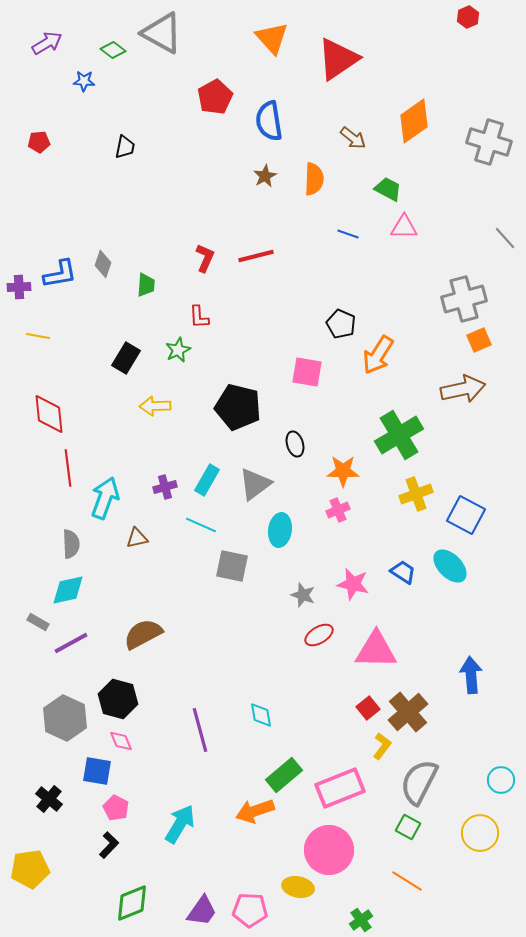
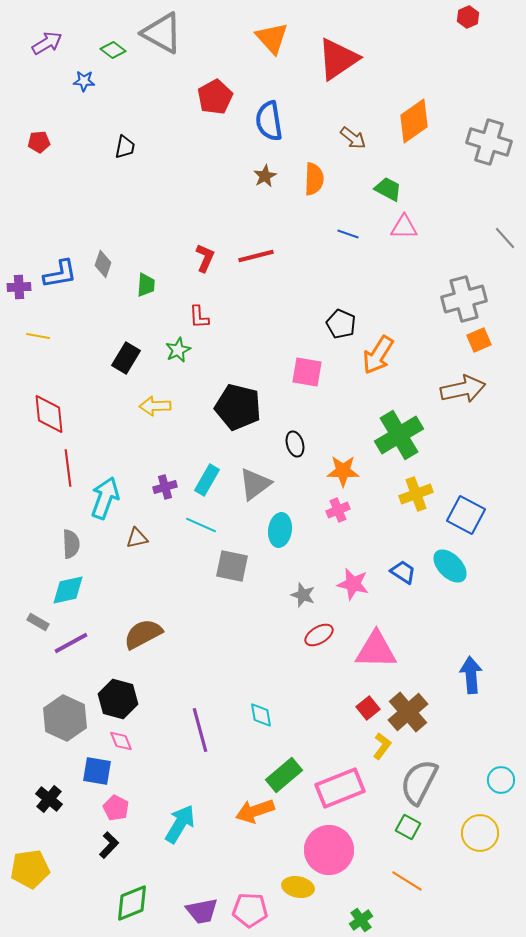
purple trapezoid at (202, 911): rotated 44 degrees clockwise
